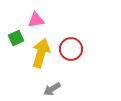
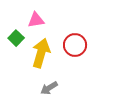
green square: rotated 21 degrees counterclockwise
red circle: moved 4 px right, 4 px up
gray arrow: moved 3 px left, 1 px up
